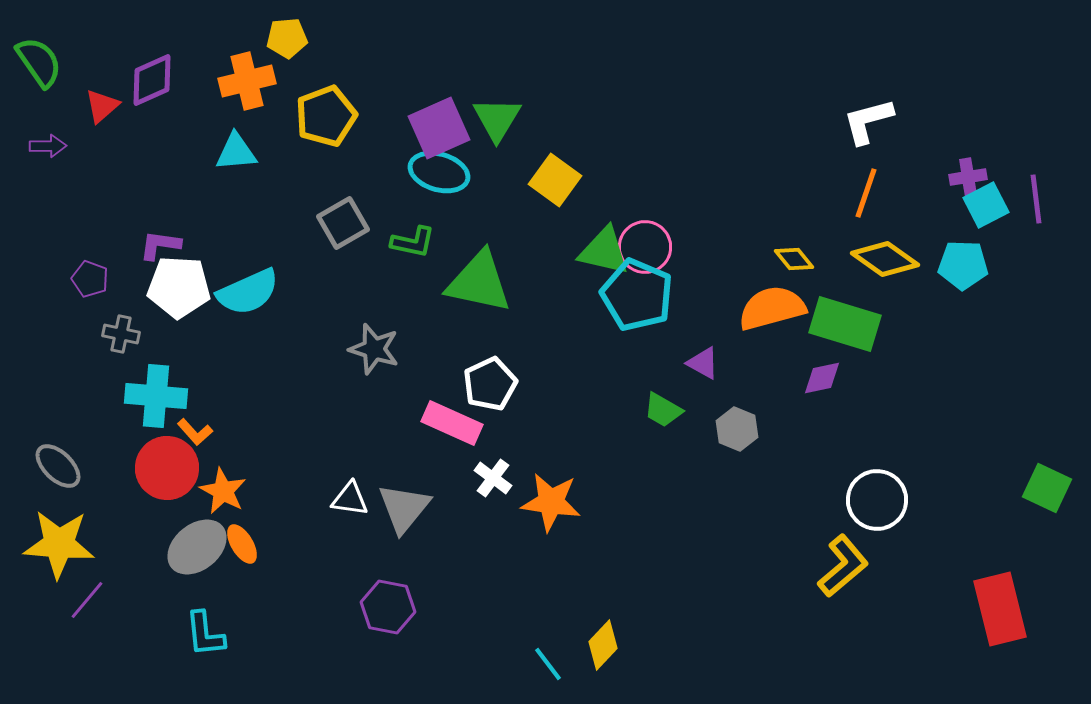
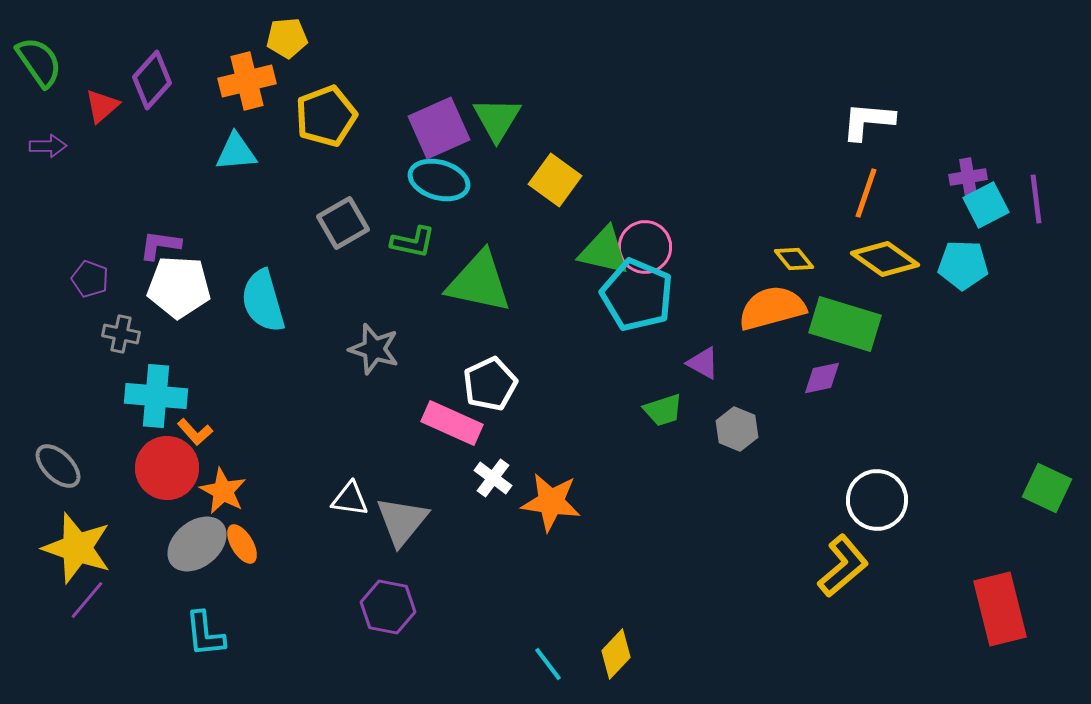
purple diamond at (152, 80): rotated 24 degrees counterclockwise
white L-shape at (868, 121): rotated 20 degrees clockwise
cyan ellipse at (439, 172): moved 8 px down
cyan semicircle at (248, 292): moved 15 px right, 9 px down; rotated 98 degrees clockwise
green trapezoid at (663, 410): rotated 48 degrees counterclockwise
gray triangle at (404, 508): moved 2 px left, 13 px down
yellow star at (59, 544): moved 18 px right, 4 px down; rotated 14 degrees clockwise
gray ellipse at (197, 547): moved 3 px up
yellow diamond at (603, 645): moved 13 px right, 9 px down
